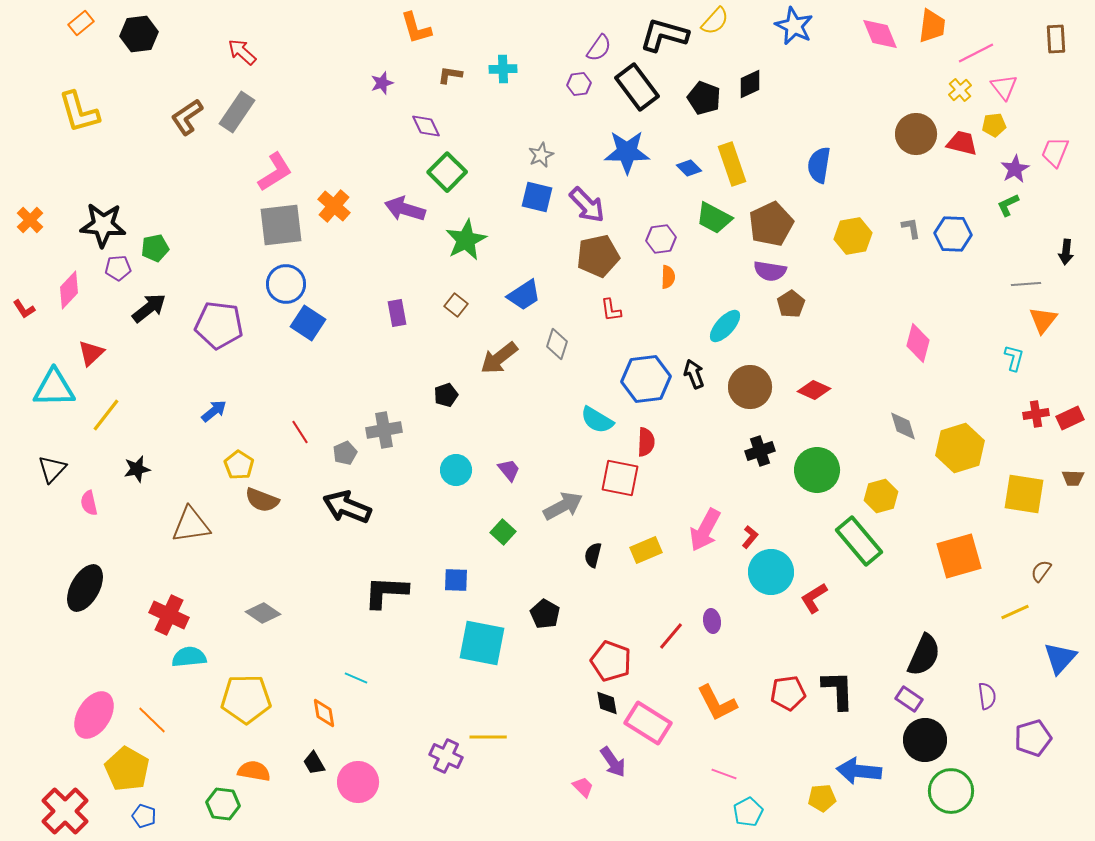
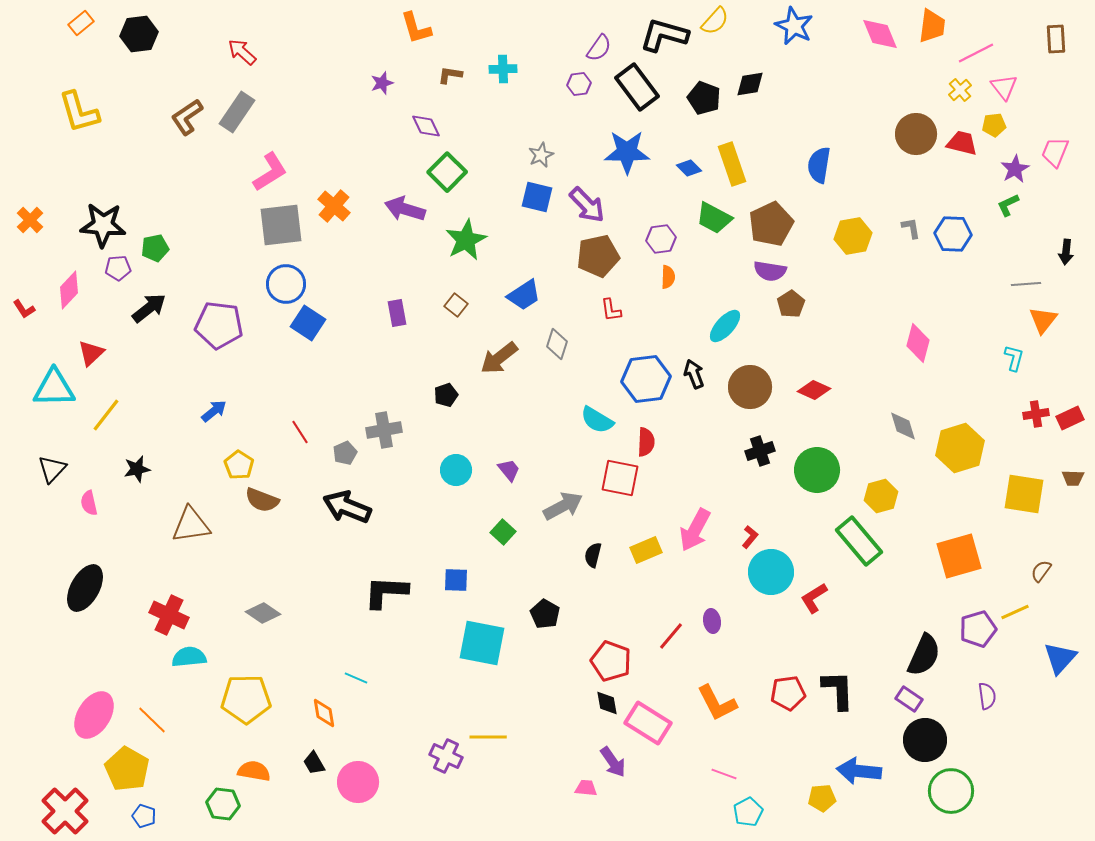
black diamond at (750, 84): rotated 16 degrees clockwise
pink L-shape at (275, 172): moved 5 px left
pink arrow at (705, 530): moved 10 px left
purple pentagon at (1033, 738): moved 55 px left, 109 px up
pink trapezoid at (583, 787): moved 3 px right, 1 px down; rotated 40 degrees counterclockwise
